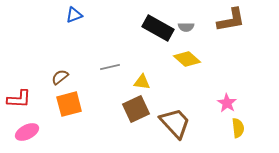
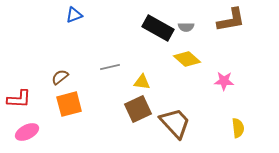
pink star: moved 3 px left, 22 px up; rotated 30 degrees counterclockwise
brown square: moved 2 px right
